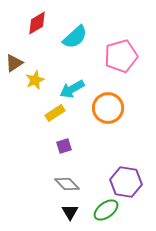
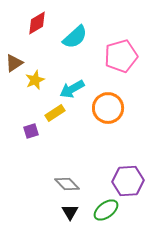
purple square: moved 33 px left, 15 px up
purple hexagon: moved 2 px right, 1 px up; rotated 12 degrees counterclockwise
